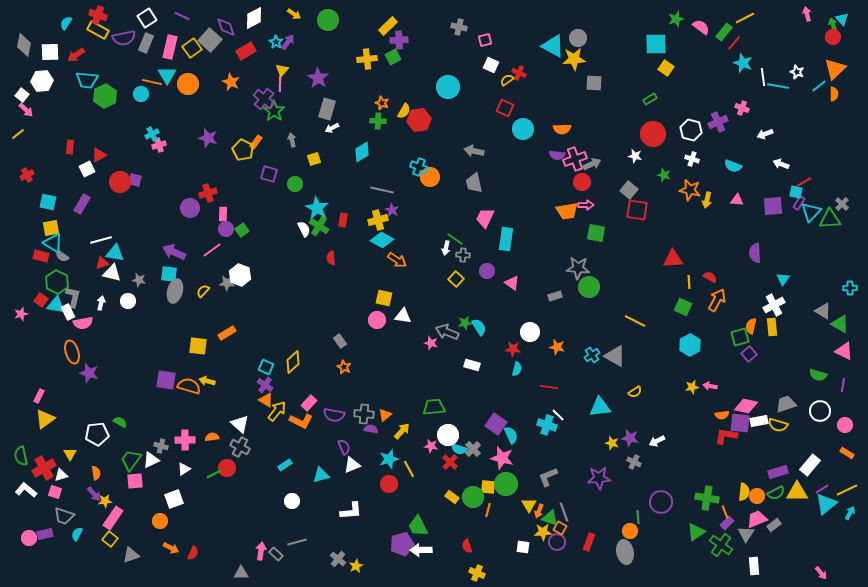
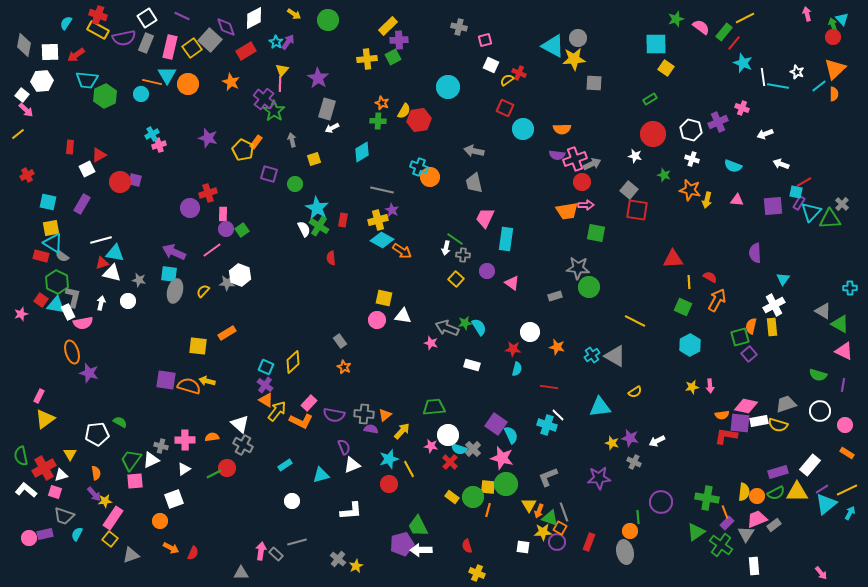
orange arrow at (397, 260): moved 5 px right, 9 px up
gray arrow at (447, 332): moved 4 px up
pink arrow at (710, 386): rotated 104 degrees counterclockwise
gray cross at (240, 447): moved 3 px right, 2 px up
